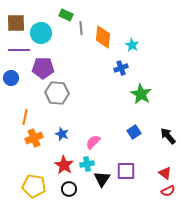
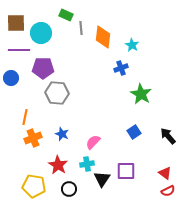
orange cross: moved 1 px left
red star: moved 6 px left
